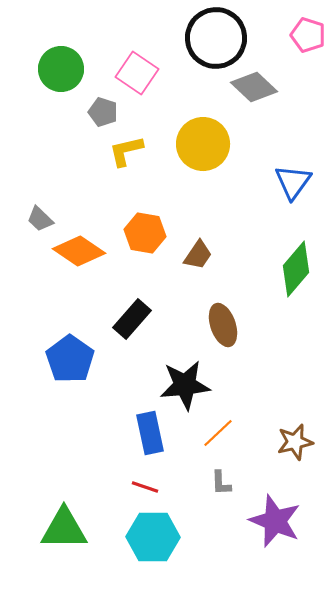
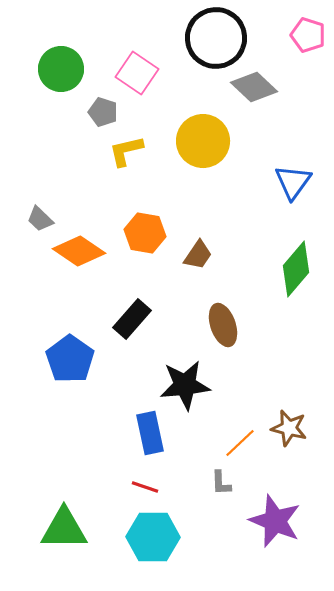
yellow circle: moved 3 px up
orange line: moved 22 px right, 10 px down
brown star: moved 6 px left, 14 px up; rotated 27 degrees clockwise
